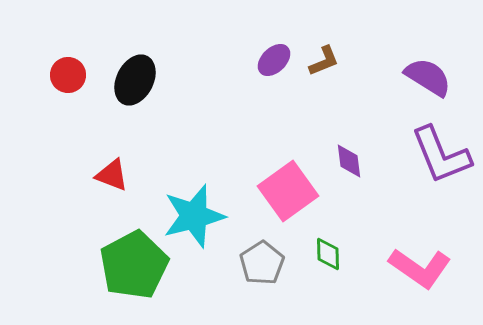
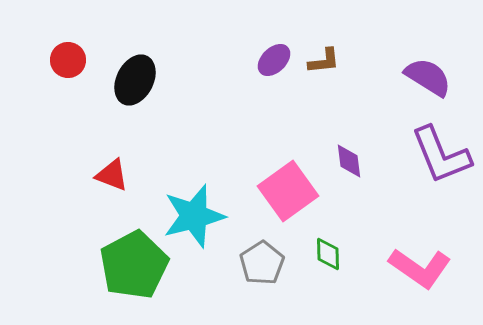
brown L-shape: rotated 16 degrees clockwise
red circle: moved 15 px up
